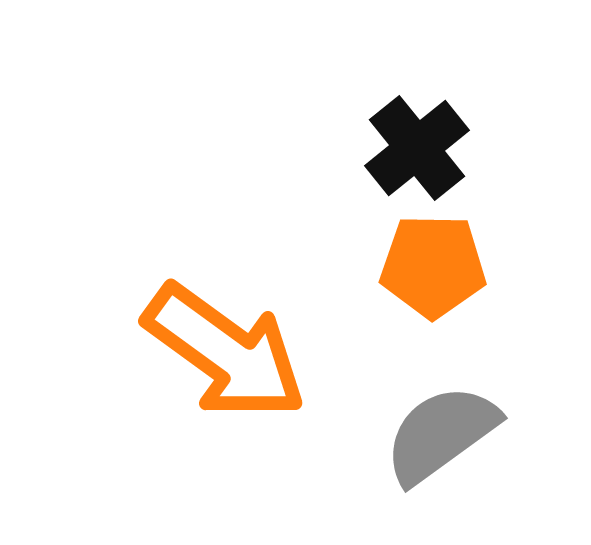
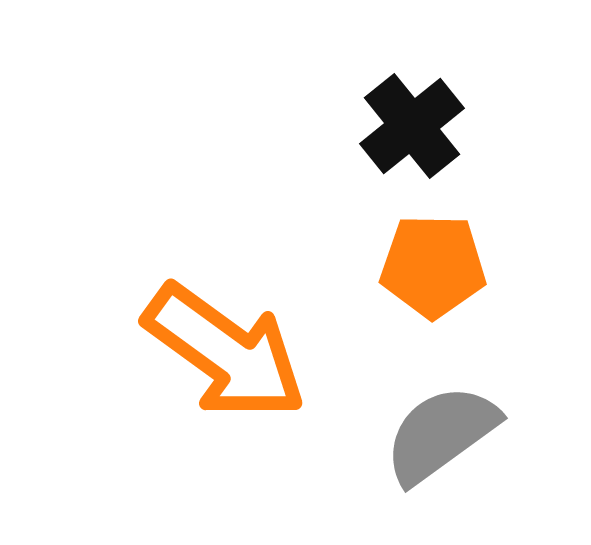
black cross: moved 5 px left, 22 px up
